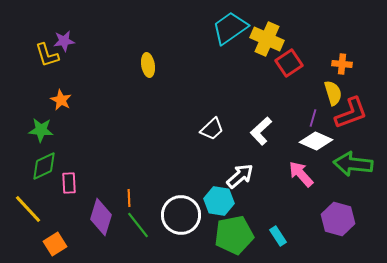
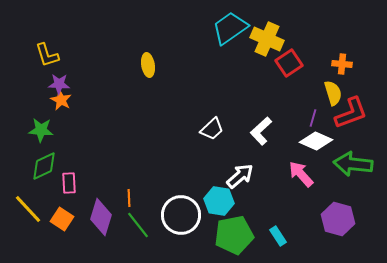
purple star: moved 5 px left, 43 px down; rotated 10 degrees clockwise
orange square: moved 7 px right, 25 px up; rotated 25 degrees counterclockwise
